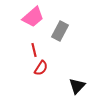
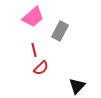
red semicircle: rotated 14 degrees clockwise
